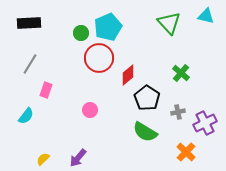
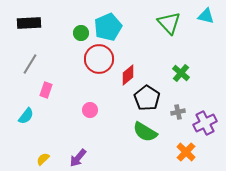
red circle: moved 1 px down
